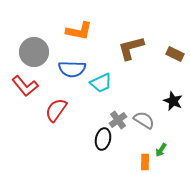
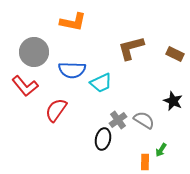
orange L-shape: moved 6 px left, 9 px up
blue semicircle: moved 1 px down
